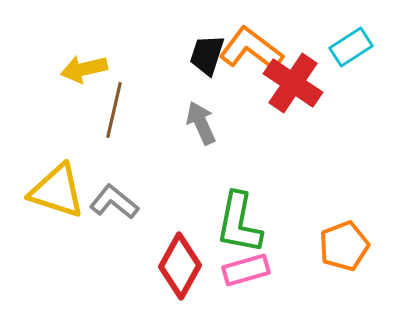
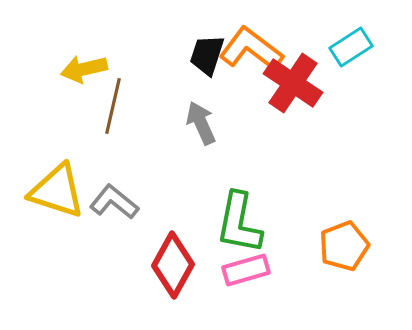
brown line: moved 1 px left, 4 px up
red diamond: moved 7 px left, 1 px up
